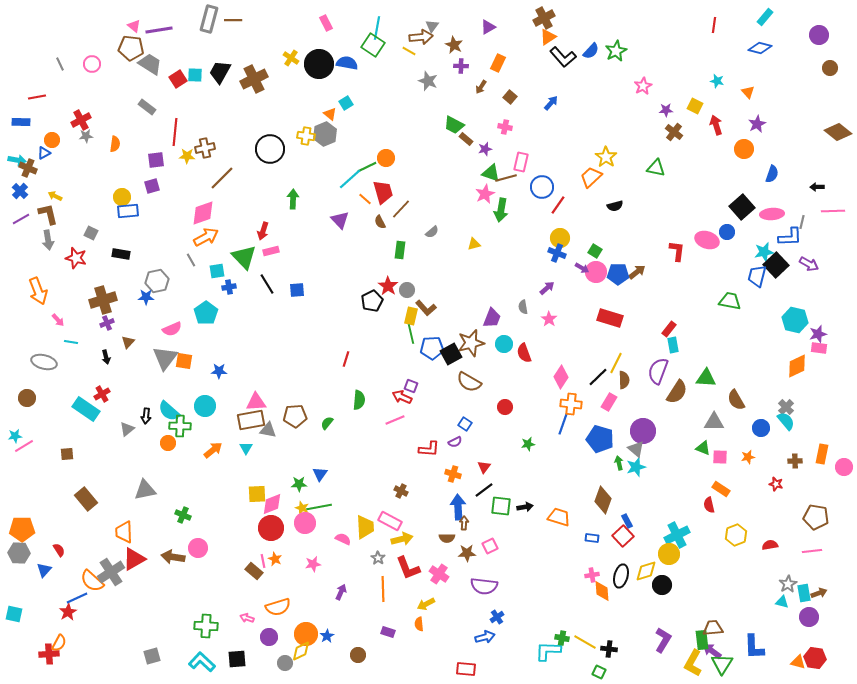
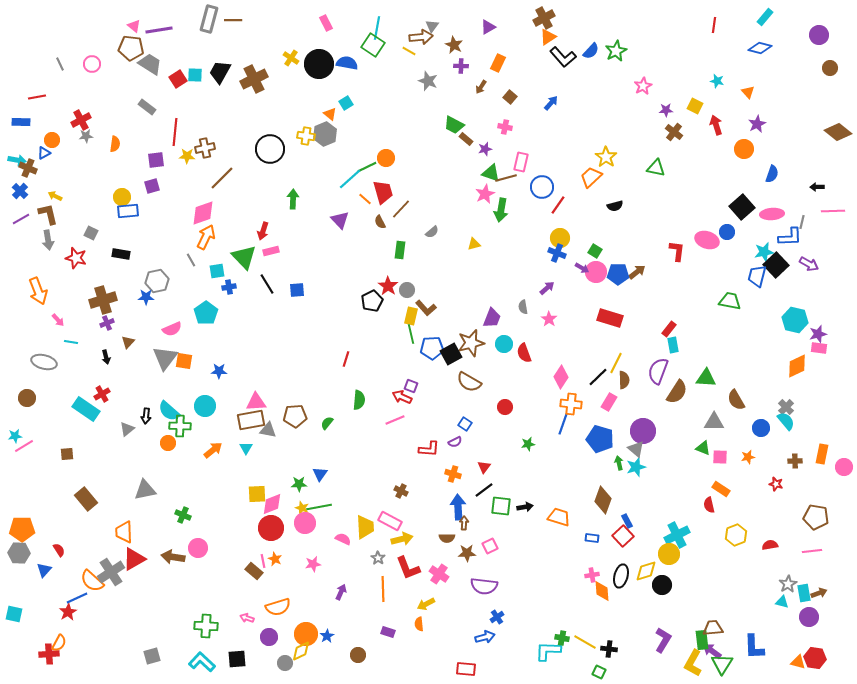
orange arrow at (206, 237): rotated 35 degrees counterclockwise
